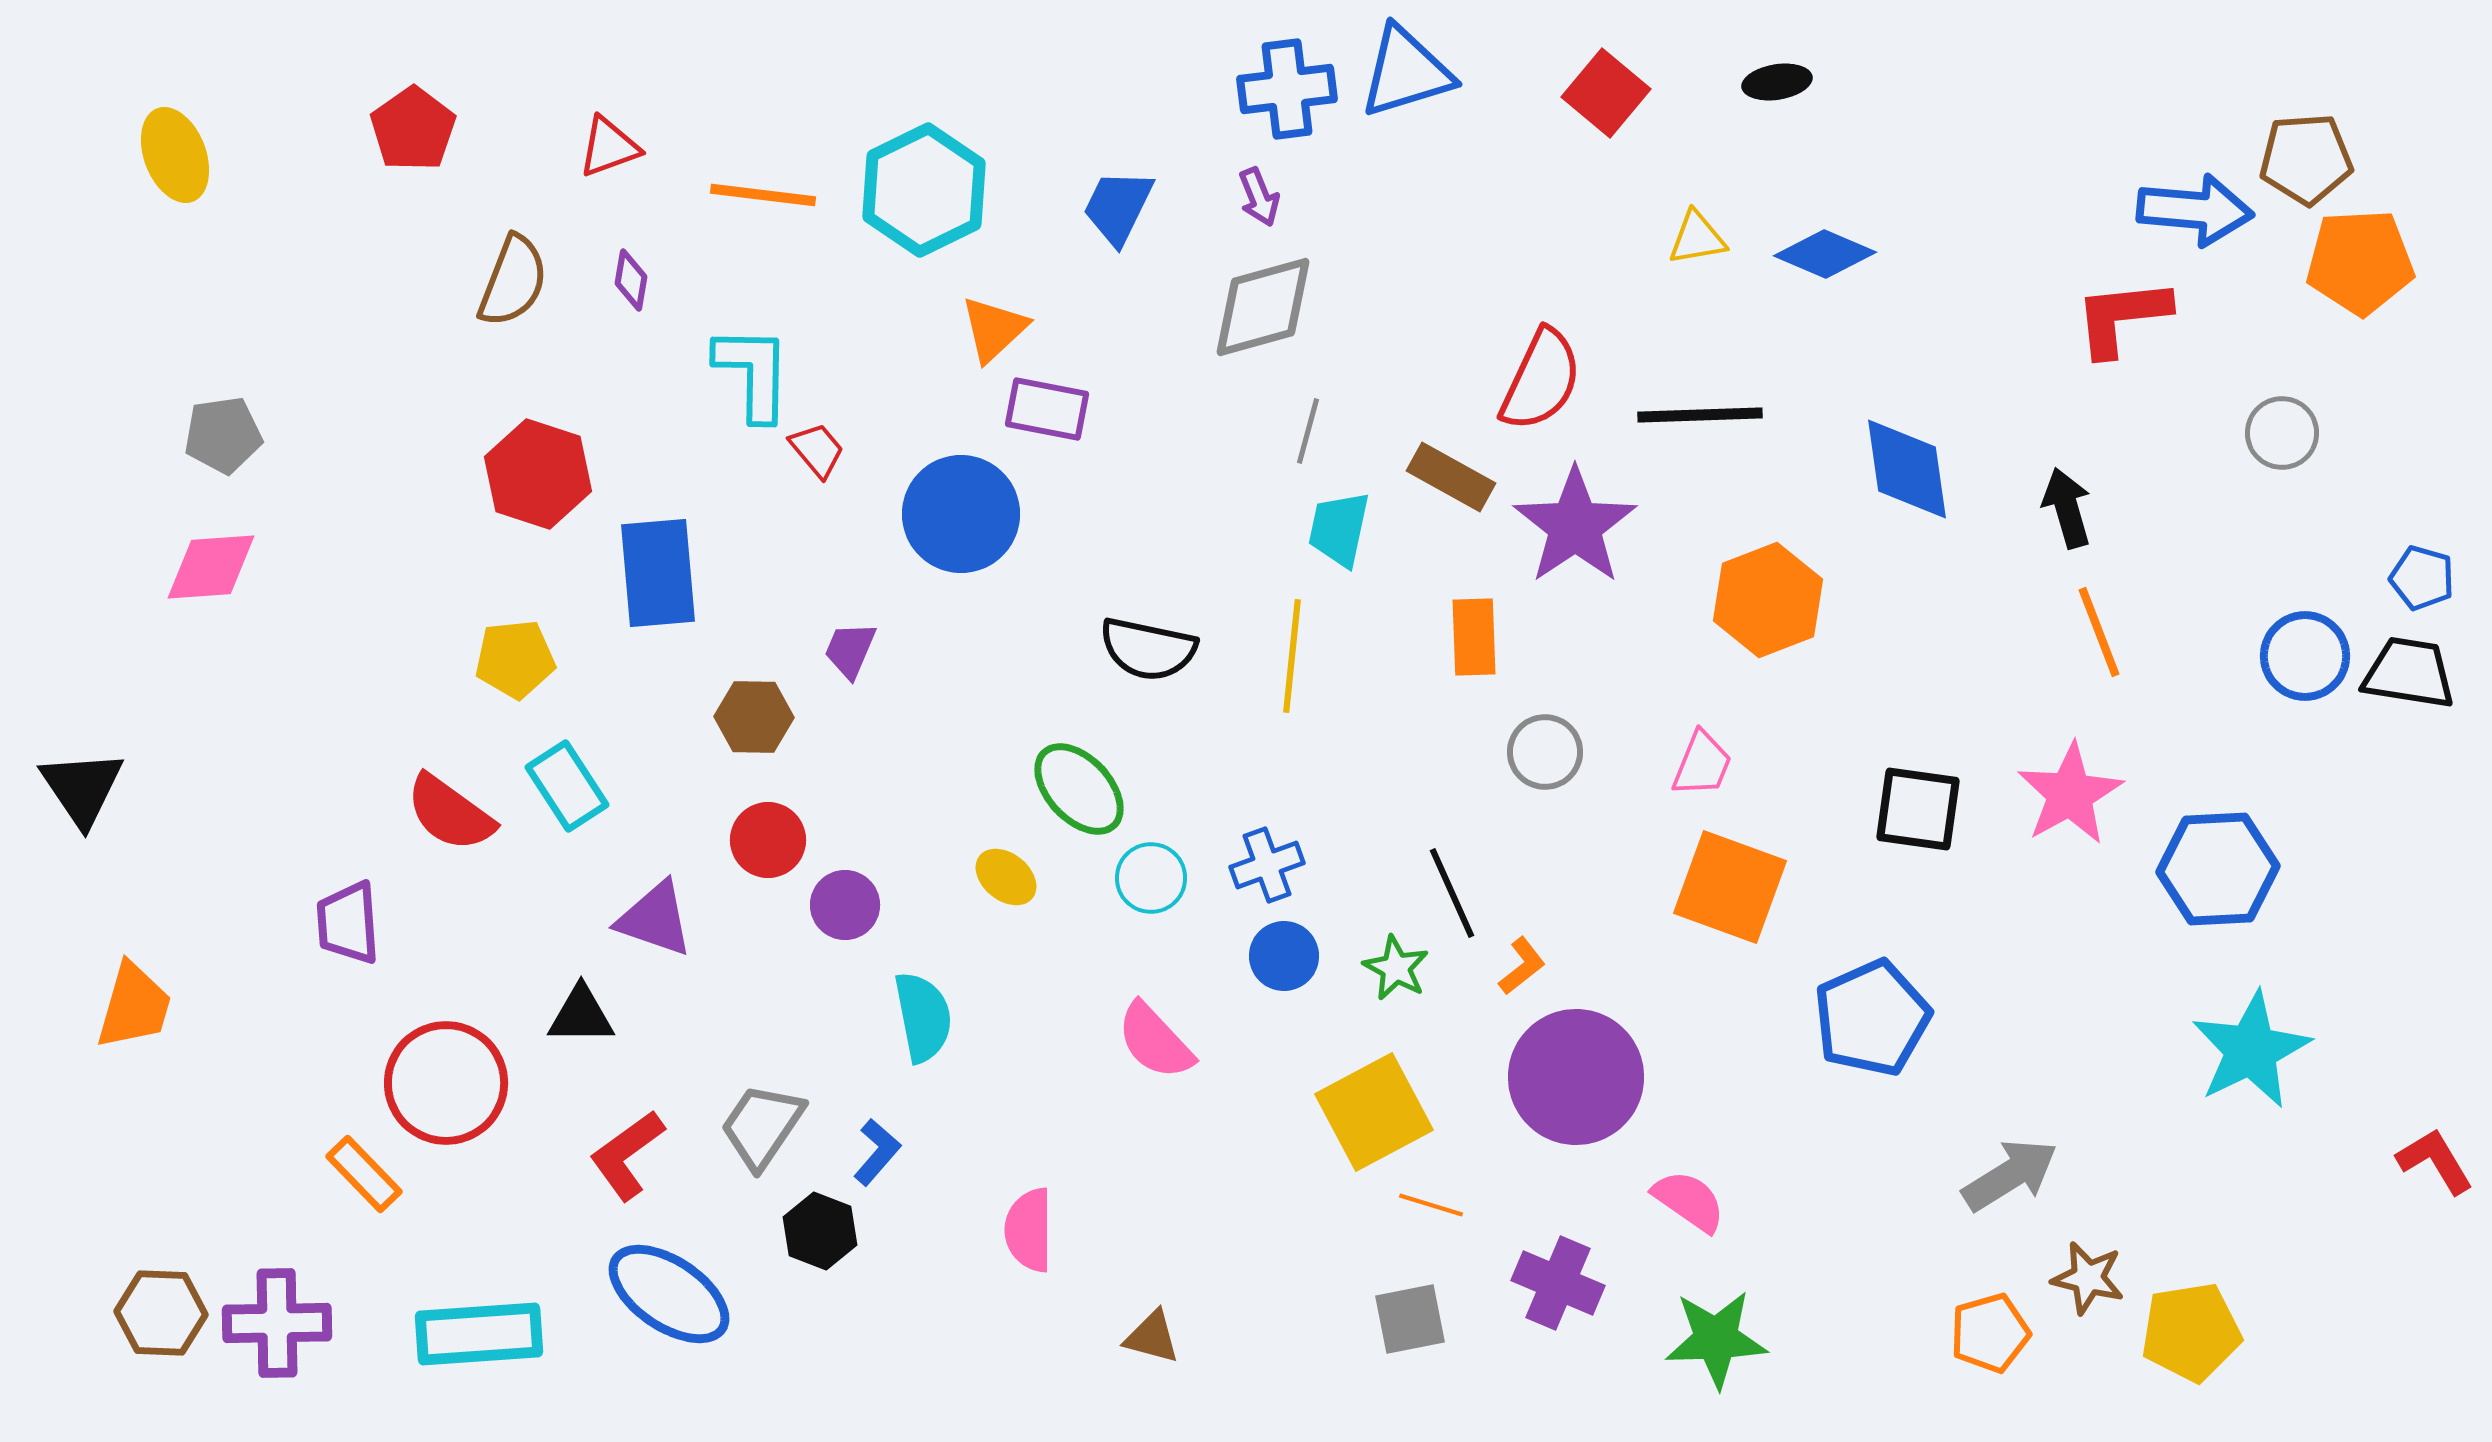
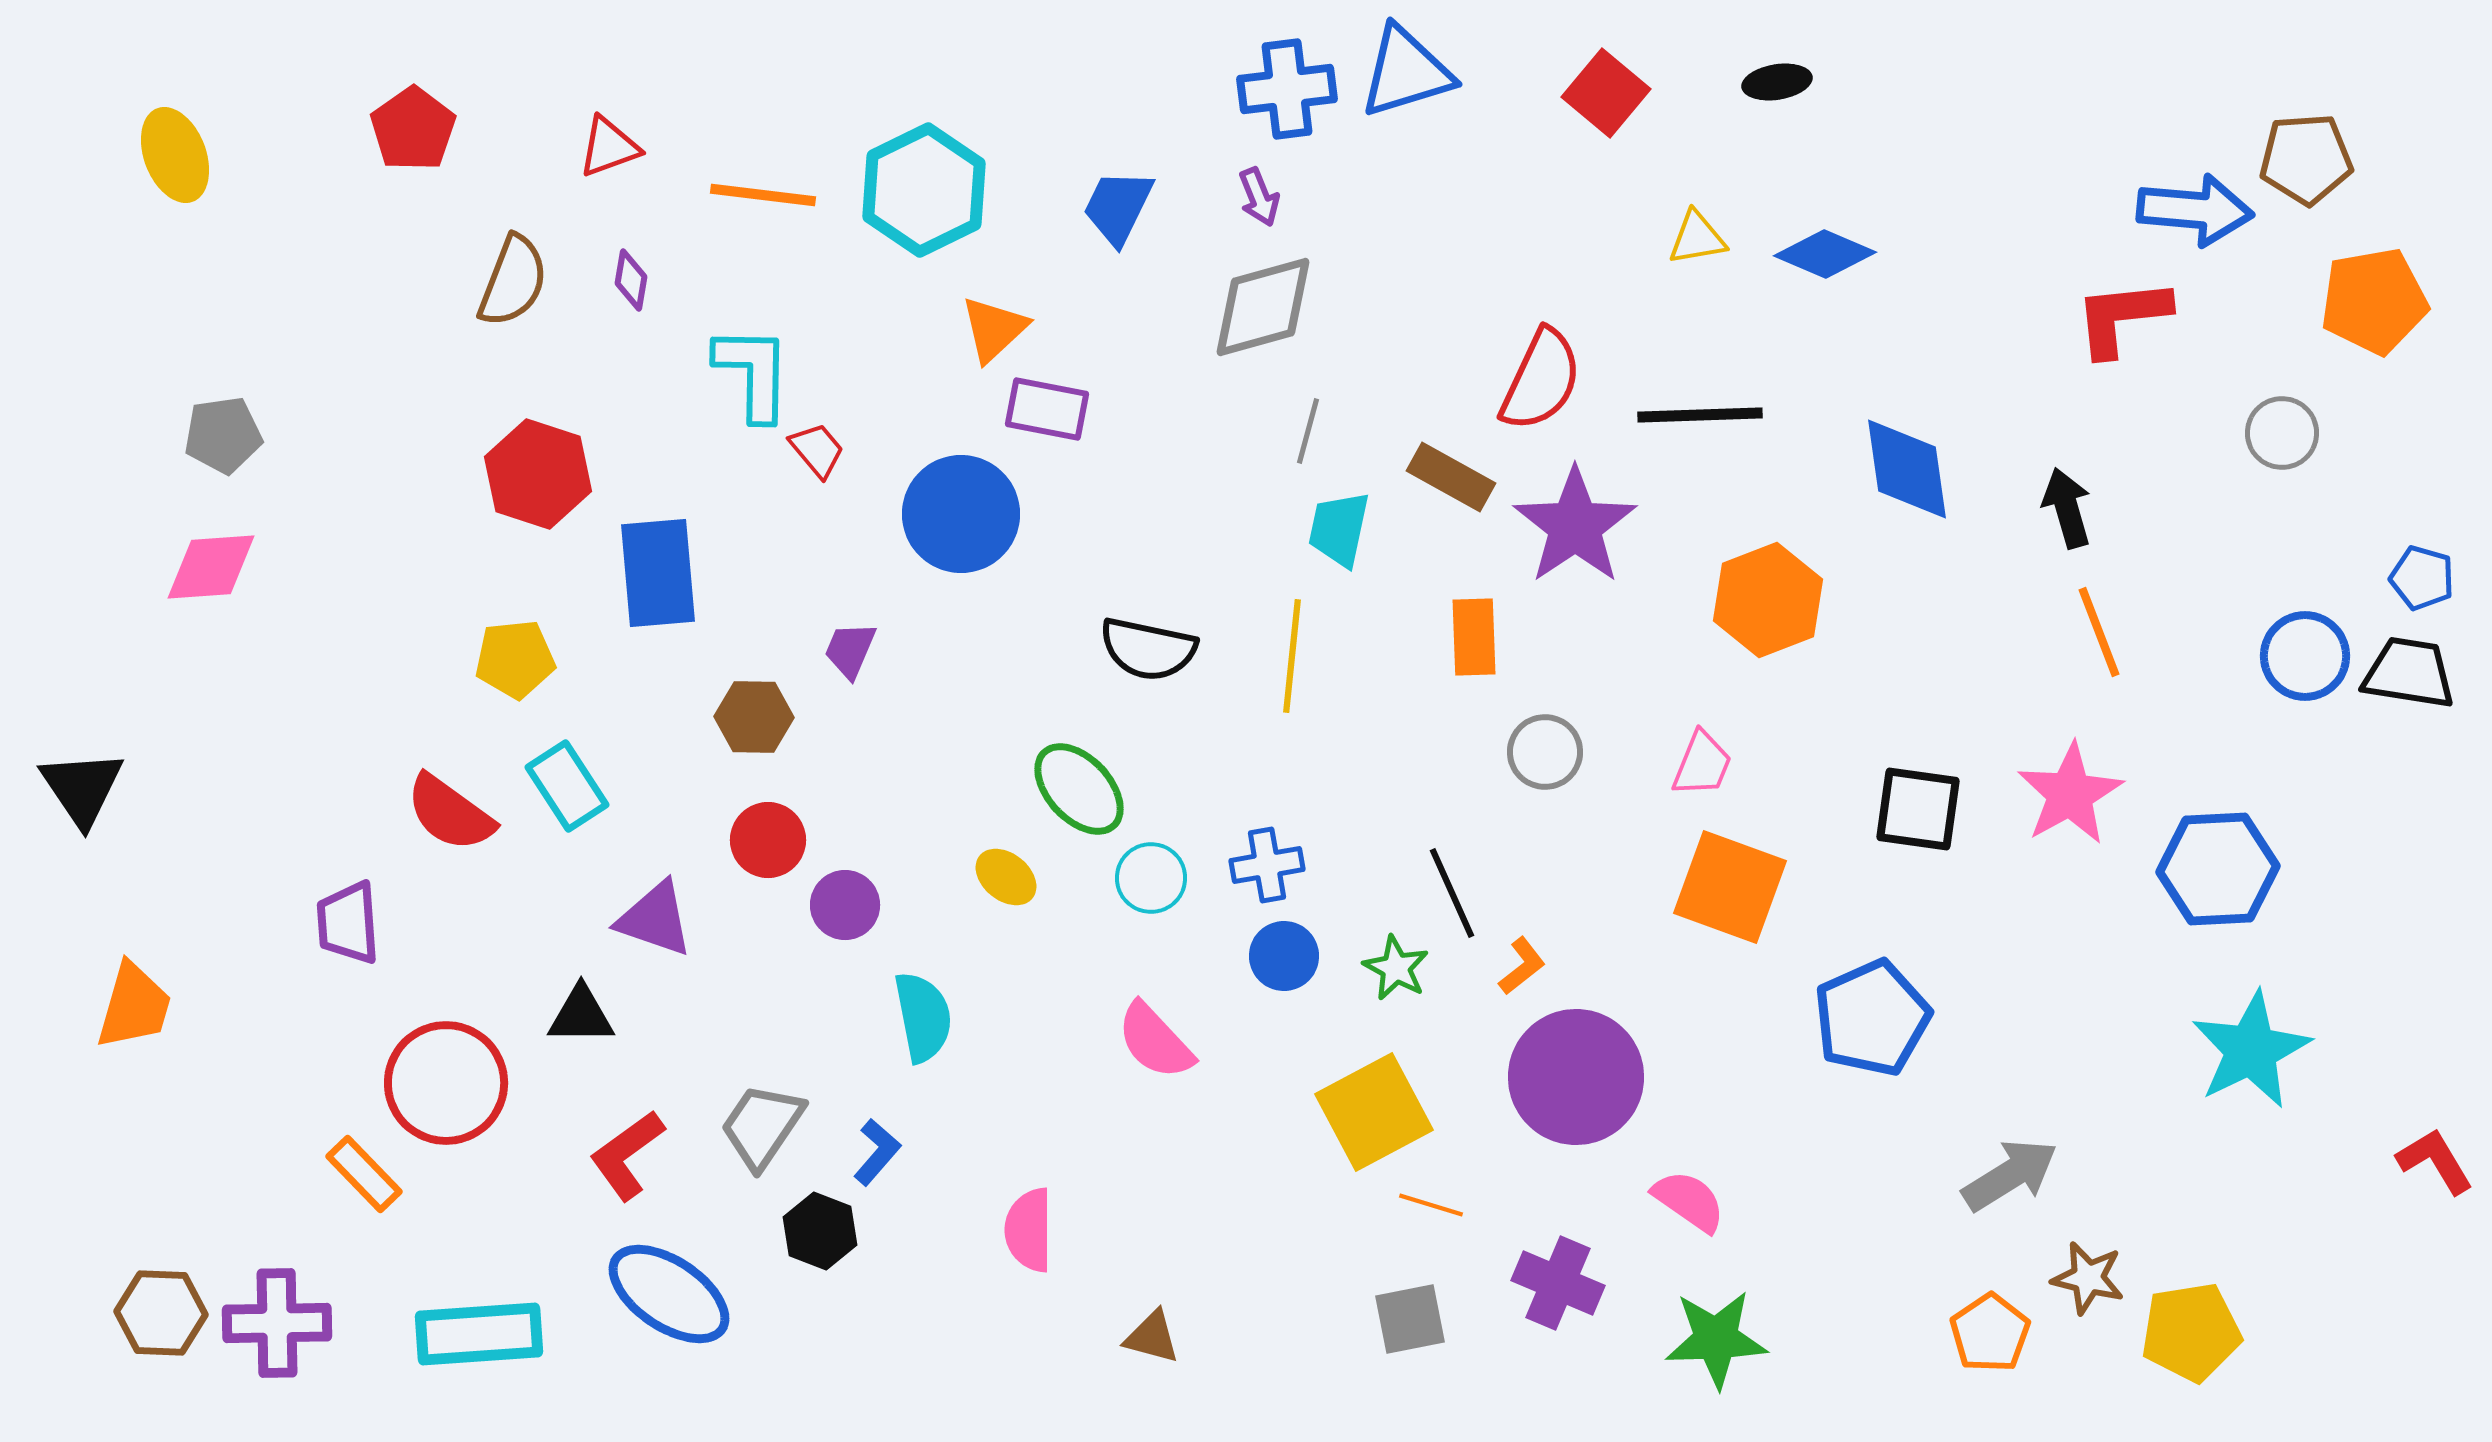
orange pentagon at (2360, 262): moved 14 px right, 39 px down; rotated 7 degrees counterclockwise
blue cross at (1267, 865): rotated 10 degrees clockwise
orange pentagon at (1990, 1333): rotated 18 degrees counterclockwise
